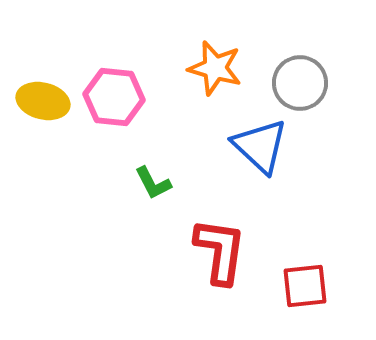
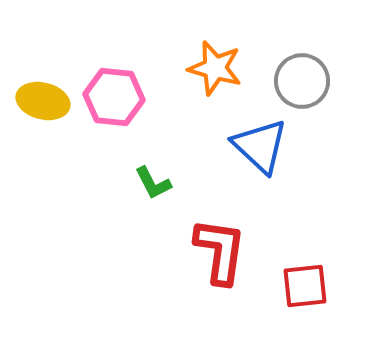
gray circle: moved 2 px right, 2 px up
